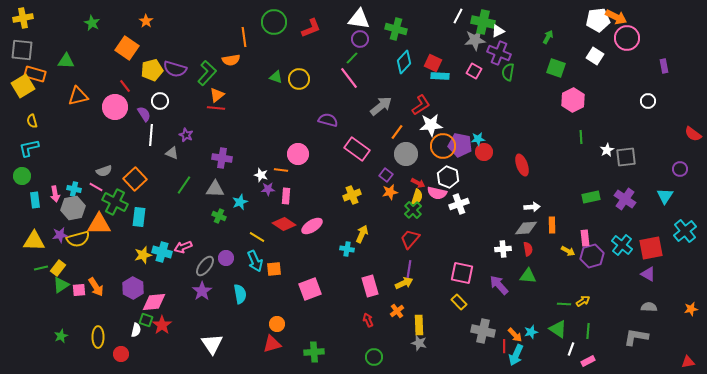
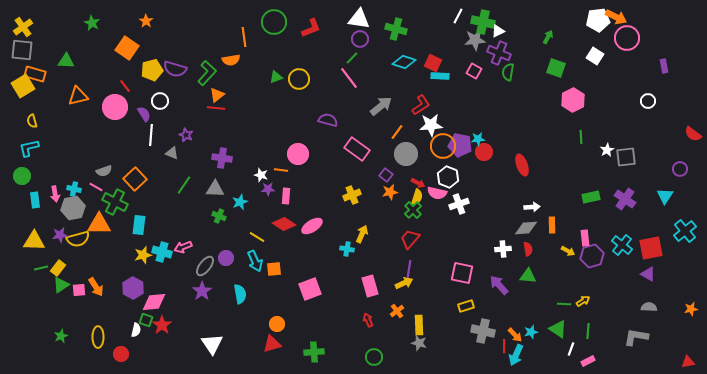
yellow cross at (23, 18): moved 9 px down; rotated 24 degrees counterclockwise
cyan diamond at (404, 62): rotated 65 degrees clockwise
green triangle at (276, 77): rotated 40 degrees counterclockwise
cyan rectangle at (139, 217): moved 8 px down
yellow rectangle at (459, 302): moved 7 px right, 4 px down; rotated 63 degrees counterclockwise
